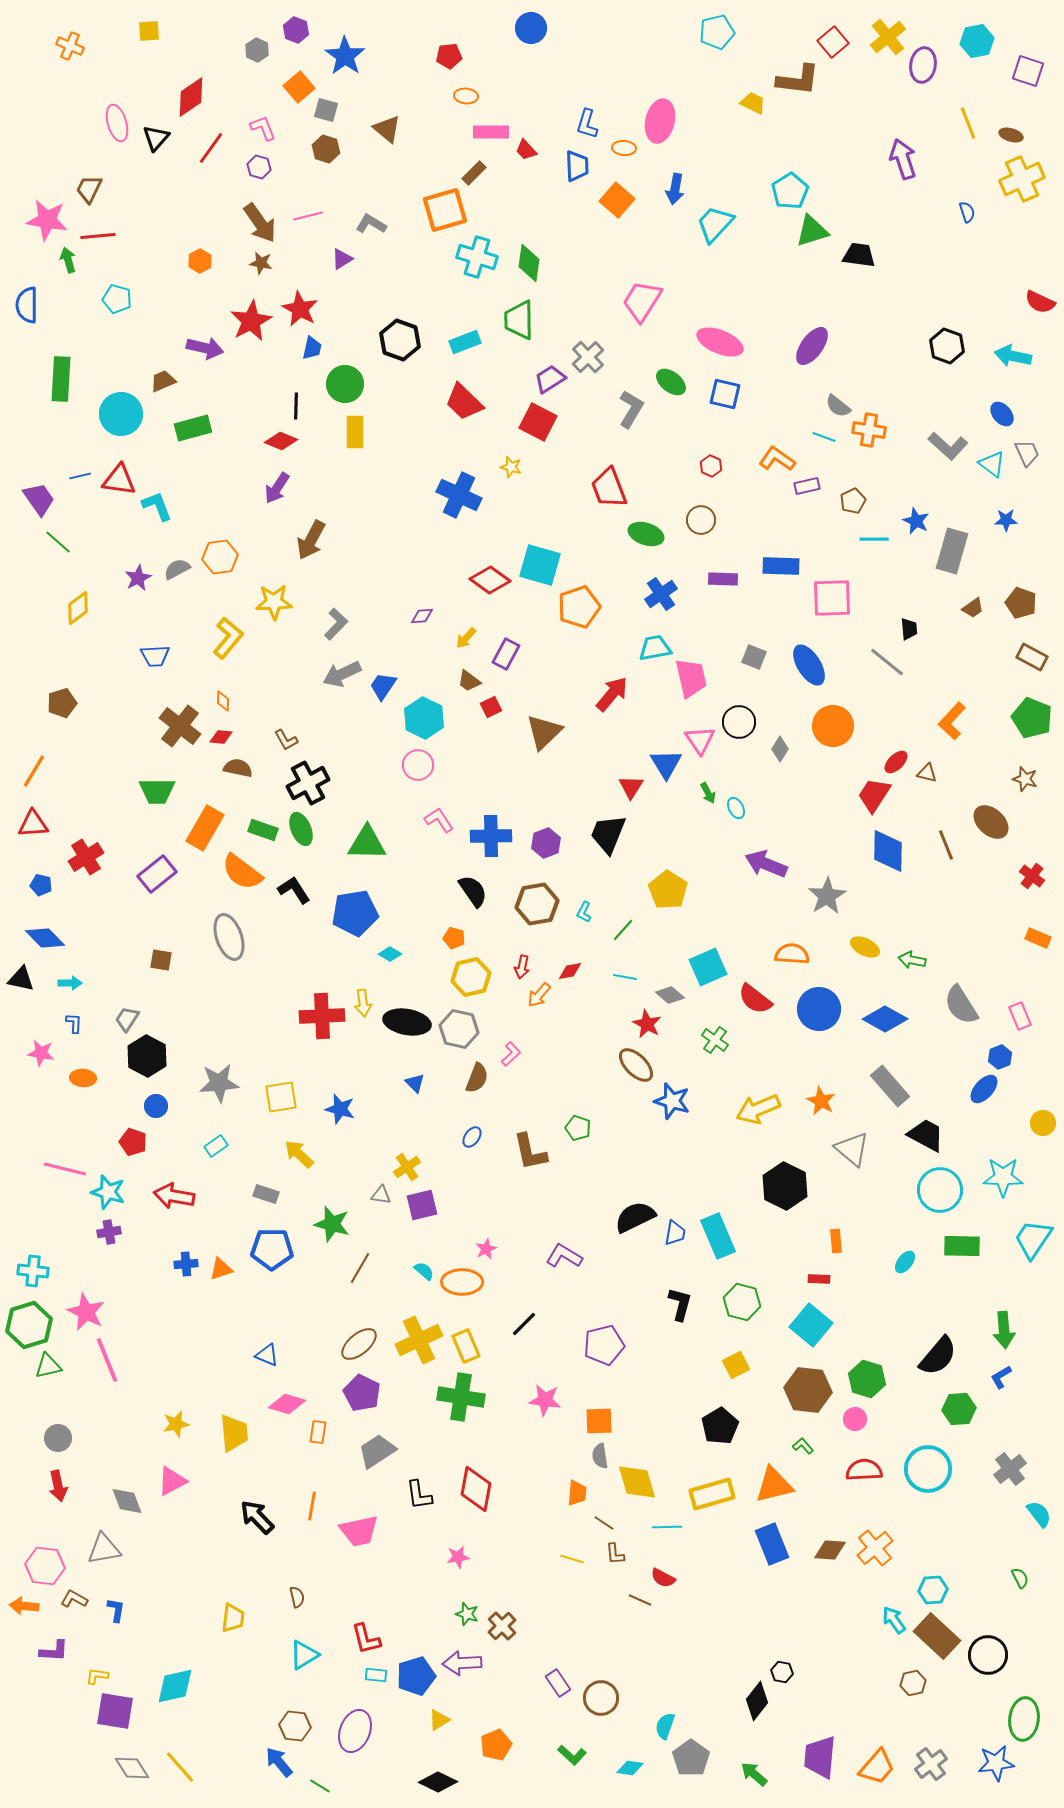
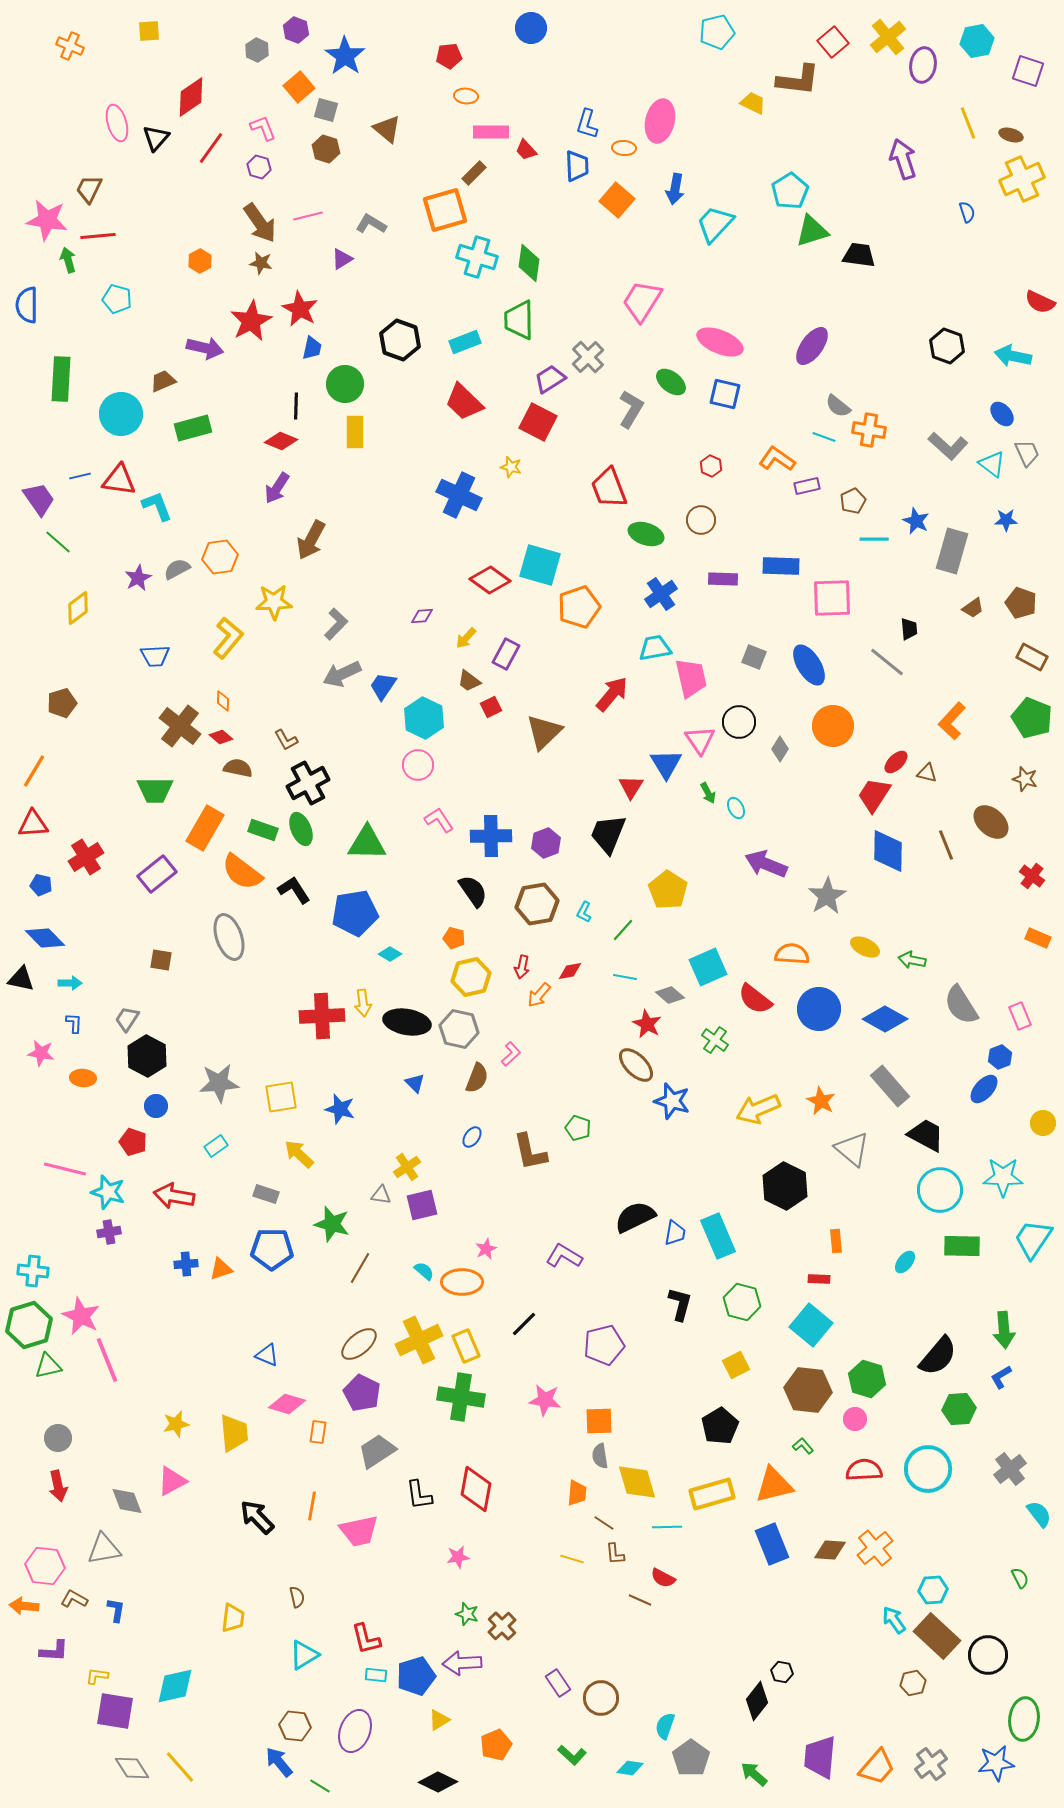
red diamond at (221, 737): rotated 35 degrees clockwise
green trapezoid at (157, 791): moved 2 px left, 1 px up
pink star at (86, 1312): moved 5 px left, 4 px down
